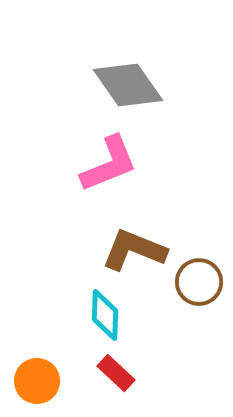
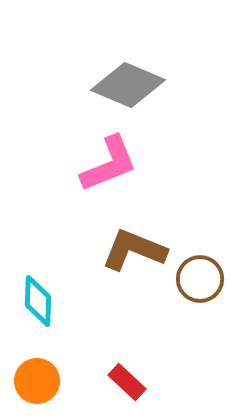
gray diamond: rotated 32 degrees counterclockwise
brown circle: moved 1 px right, 3 px up
cyan diamond: moved 67 px left, 14 px up
red rectangle: moved 11 px right, 9 px down
